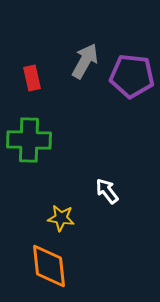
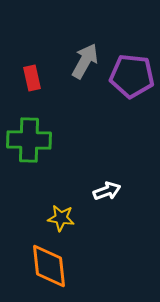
white arrow: rotated 108 degrees clockwise
